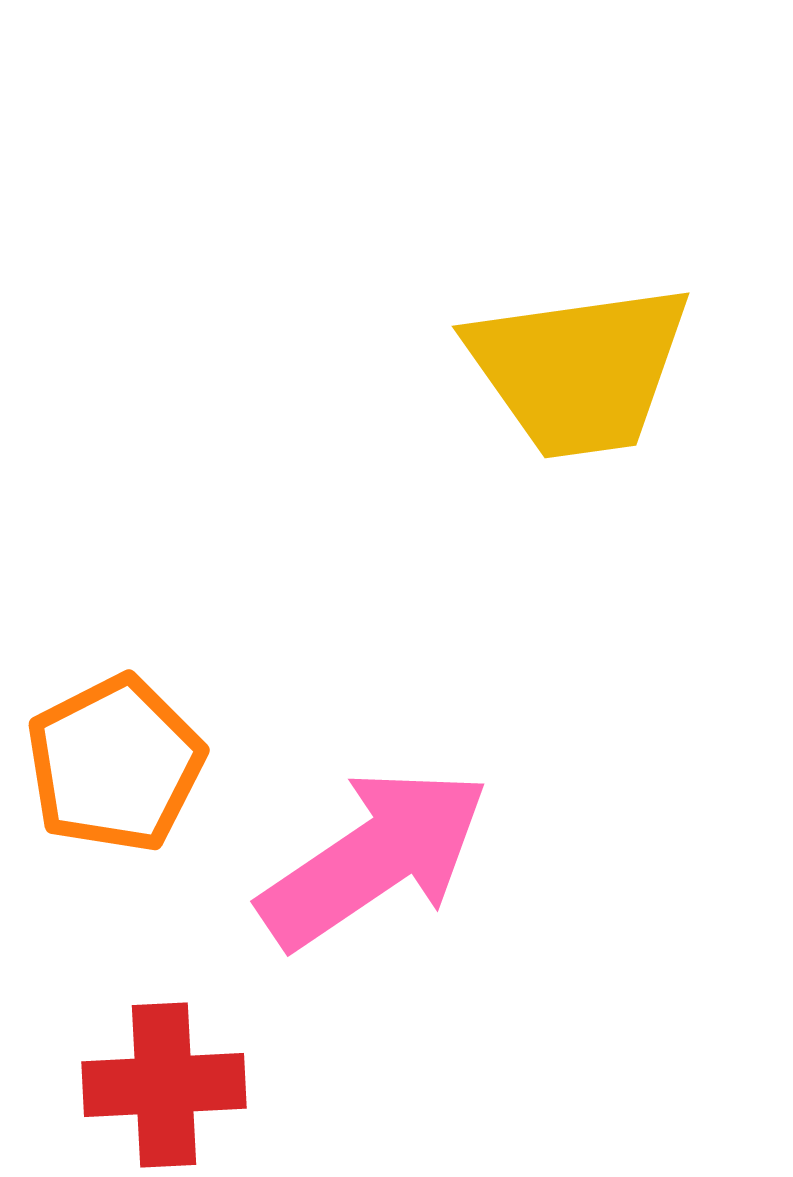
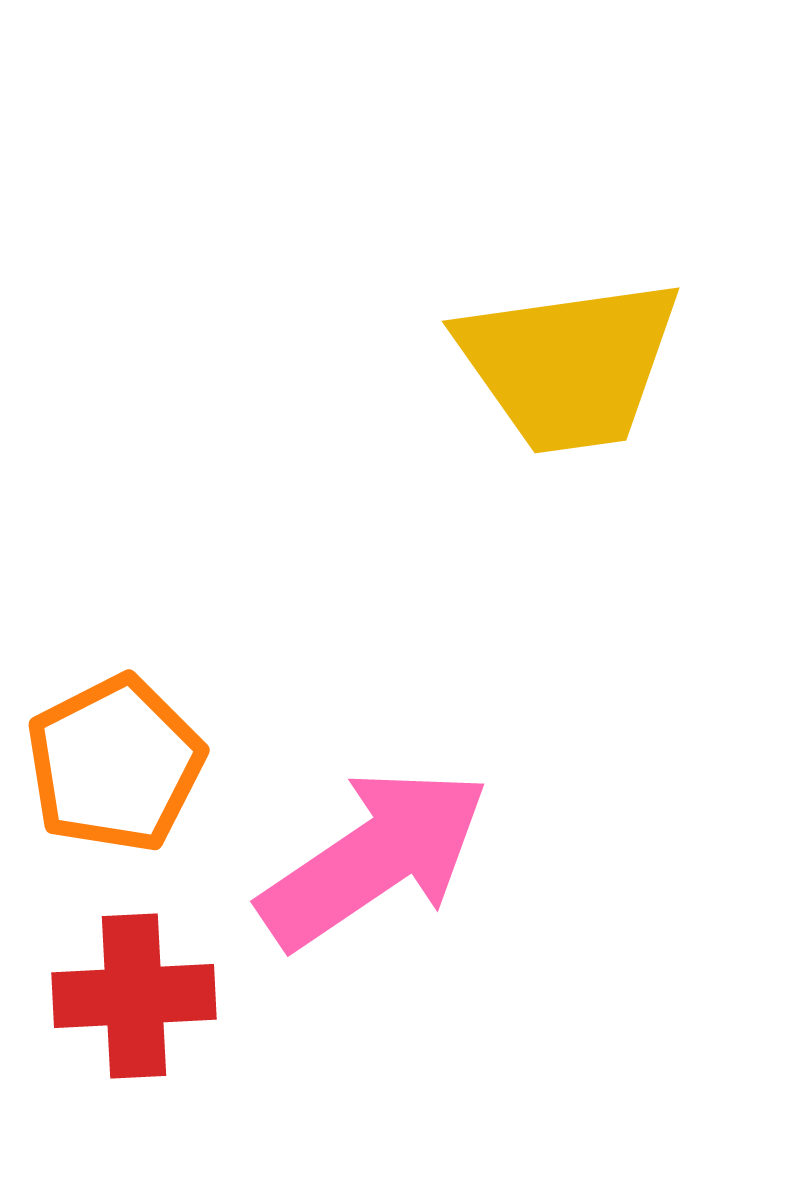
yellow trapezoid: moved 10 px left, 5 px up
red cross: moved 30 px left, 89 px up
